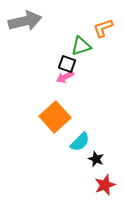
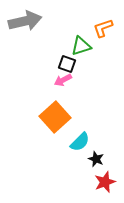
pink arrow: moved 2 px left, 3 px down
red star: moved 3 px up
